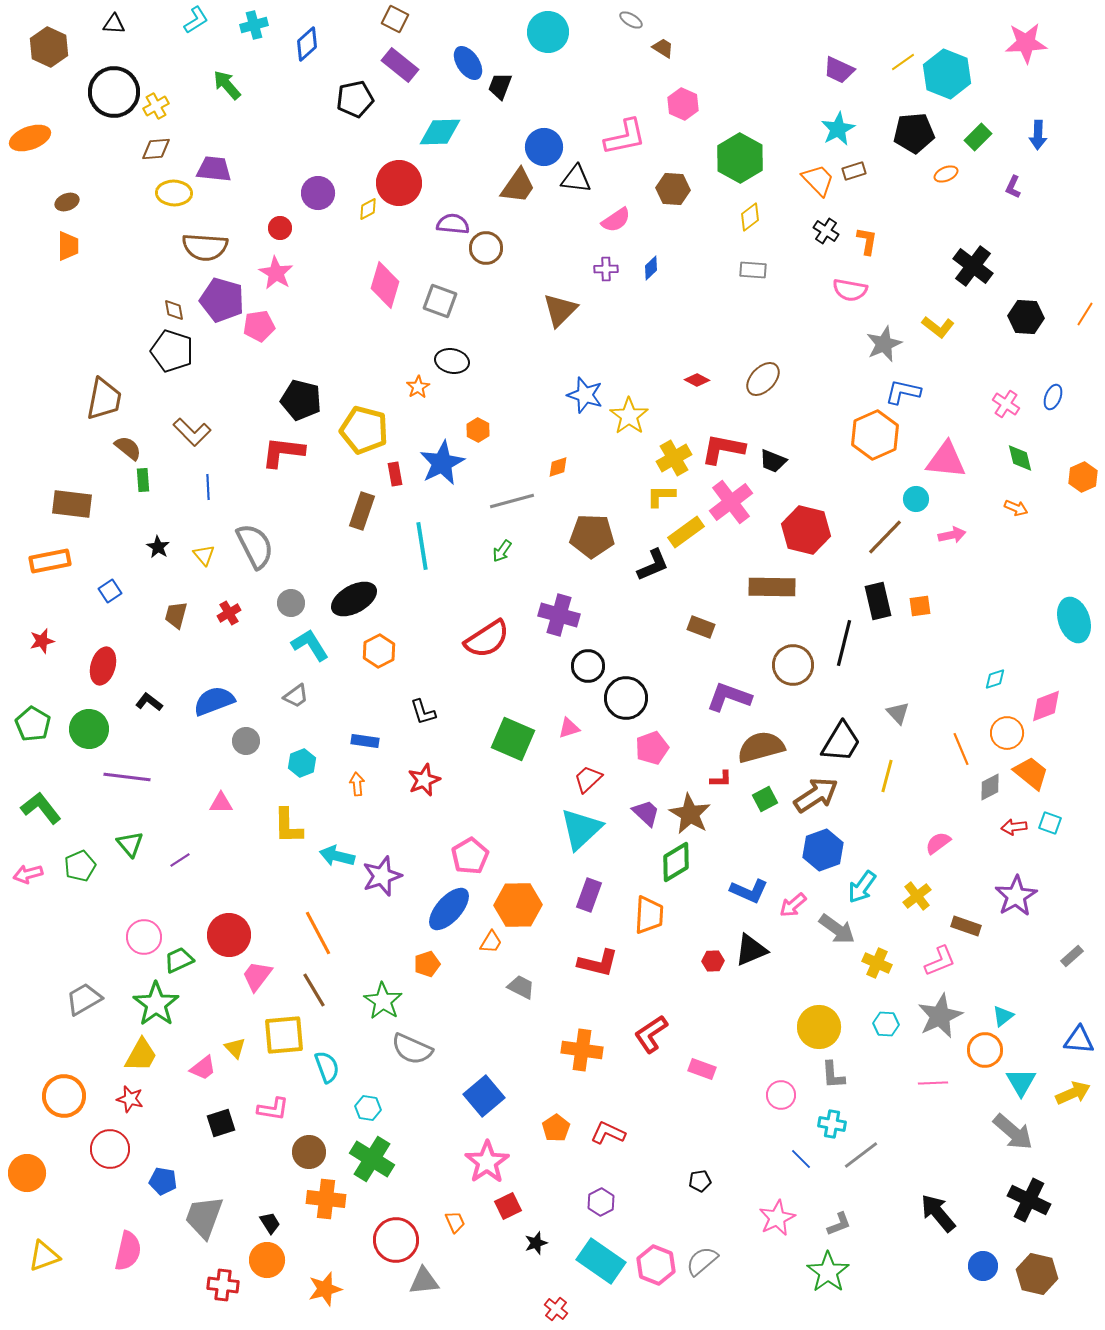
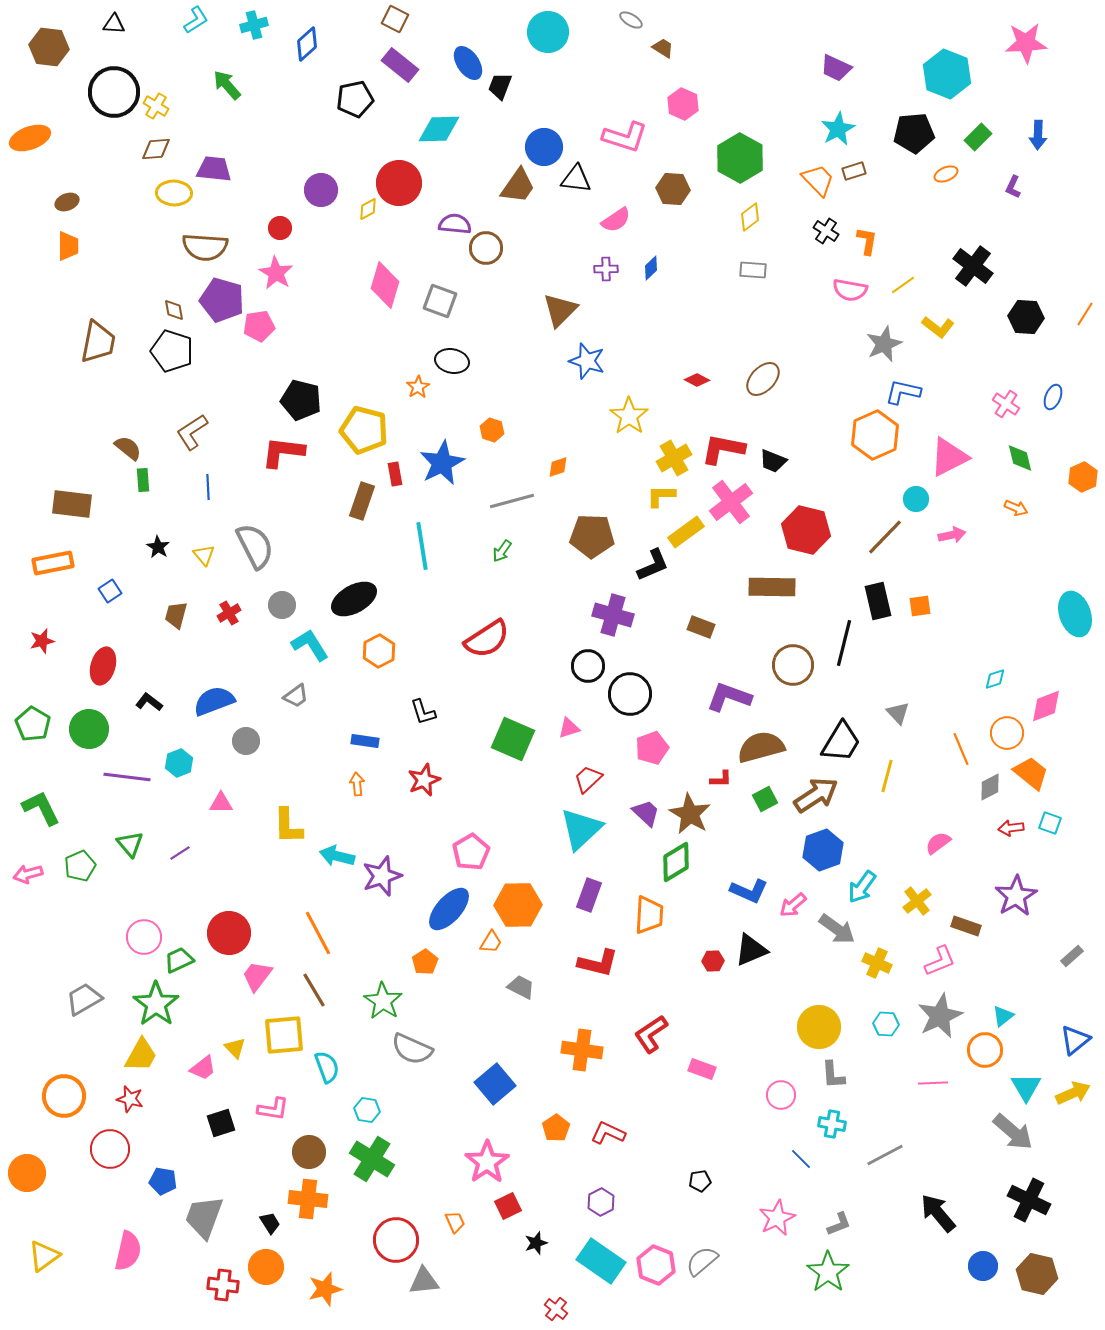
brown hexagon at (49, 47): rotated 18 degrees counterclockwise
yellow line at (903, 62): moved 223 px down
purple trapezoid at (839, 70): moved 3 px left, 2 px up
yellow cross at (156, 106): rotated 30 degrees counterclockwise
cyan diamond at (440, 132): moved 1 px left, 3 px up
pink L-shape at (625, 137): rotated 30 degrees clockwise
purple circle at (318, 193): moved 3 px right, 3 px up
purple semicircle at (453, 224): moved 2 px right
blue star at (585, 395): moved 2 px right, 34 px up
brown trapezoid at (104, 399): moved 6 px left, 57 px up
orange hexagon at (478, 430): moved 14 px right; rotated 10 degrees counterclockwise
brown L-shape at (192, 432): rotated 102 degrees clockwise
pink triangle at (946, 460): moved 3 px right, 3 px up; rotated 33 degrees counterclockwise
brown rectangle at (362, 511): moved 10 px up
orange rectangle at (50, 561): moved 3 px right, 2 px down
gray circle at (291, 603): moved 9 px left, 2 px down
purple cross at (559, 615): moved 54 px right
cyan ellipse at (1074, 620): moved 1 px right, 6 px up
black circle at (626, 698): moved 4 px right, 4 px up
cyan hexagon at (302, 763): moved 123 px left
green L-shape at (41, 808): rotated 12 degrees clockwise
red arrow at (1014, 827): moved 3 px left, 1 px down
pink pentagon at (470, 856): moved 1 px right, 4 px up
purple line at (180, 860): moved 7 px up
yellow cross at (917, 896): moved 5 px down
red circle at (229, 935): moved 2 px up
orange pentagon at (427, 964): moved 2 px left, 2 px up; rotated 15 degrees counterclockwise
blue triangle at (1079, 1040): moved 4 px left; rotated 44 degrees counterclockwise
cyan triangle at (1021, 1082): moved 5 px right, 5 px down
blue square at (484, 1096): moved 11 px right, 12 px up
cyan hexagon at (368, 1108): moved 1 px left, 2 px down
gray line at (861, 1155): moved 24 px right; rotated 9 degrees clockwise
orange cross at (326, 1199): moved 18 px left
yellow triangle at (44, 1256): rotated 16 degrees counterclockwise
orange circle at (267, 1260): moved 1 px left, 7 px down
